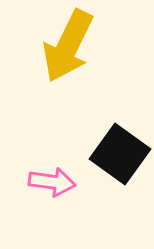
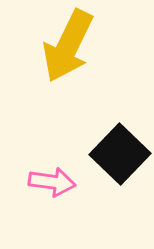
black square: rotated 8 degrees clockwise
